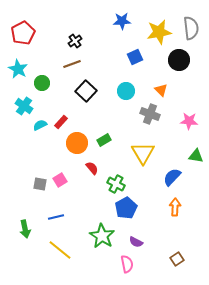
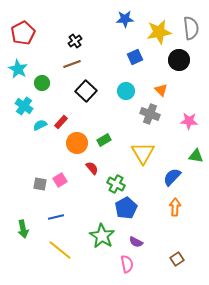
blue star: moved 3 px right, 2 px up
green arrow: moved 2 px left
